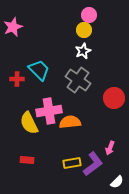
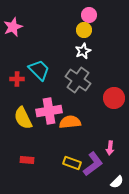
yellow semicircle: moved 6 px left, 5 px up
pink arrow: rotated 16 degrees counterclockwise
yellow rectangle: rotated 30 degrees clockwise
